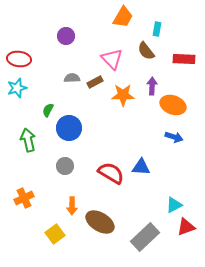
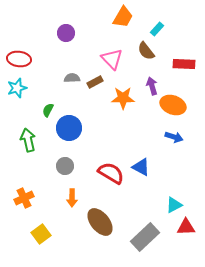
cyan rectangle: rotated 32 degrees clockwise
purple circle: moved 3 px up
red rectangle: moved 5 px down
purple arrow: rotated 18 degrees counterclockwise
orange star: moved 3 px down
blue triangle: rotated 24 degrees clockwise
orange arrow: moved 8 px up
brown ellipse: rotated 20 degrees clockwise
red triangle: rotated 18 degrees clockwise
yellow square: moved 14 px left
